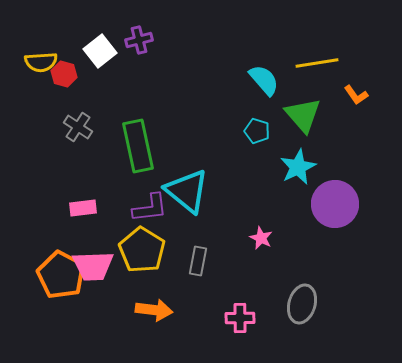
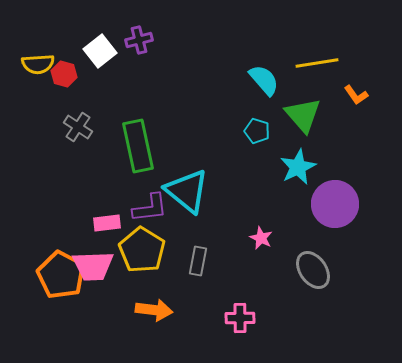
yellow semicircle: moved 3 px left, 2 px down
pink rectangle: moved 24 px right, 15 px down
gray ellipse: moved 11 px right, 34 px up; rotated 51 degrees counterclockwise
